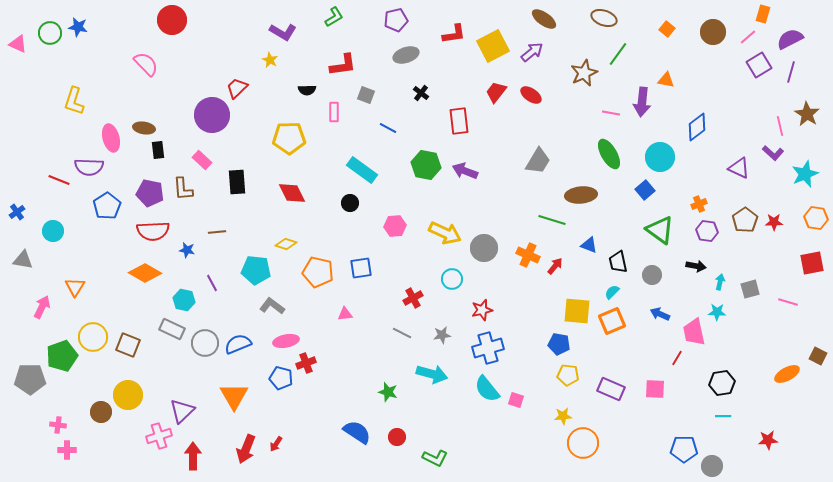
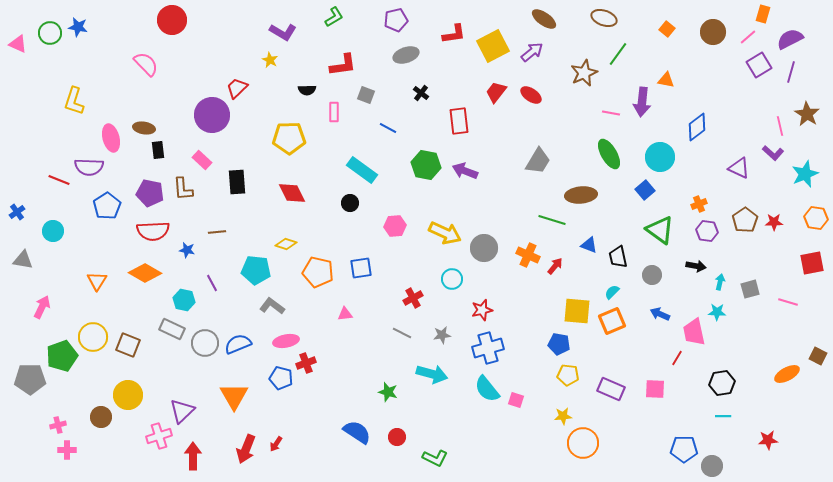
black trapezoid at (618, 262): moved 5 px up
orange triangle at (75, 287): moved 22 px right, 6 px up
brown circle at (101, 412): moved 5 px down
pink cross at (58, 425): rotated 21 degrees counterclockwise
